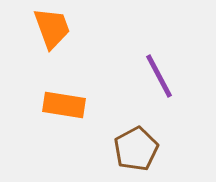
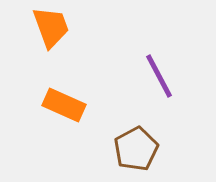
orange trapezoid: moved 1 px left, 1 px up
orange rectangle: rotated 15 degrees clockwise
